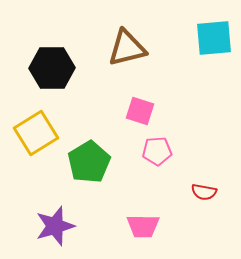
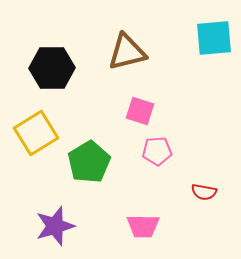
brown triangle: moved 4 px down
